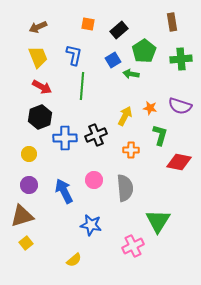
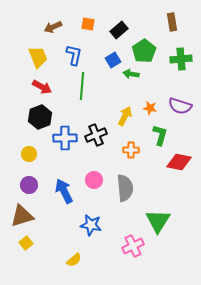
brown arrow: moved 15 px right
